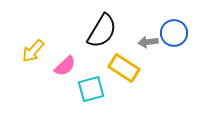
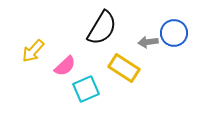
black semicircle: moved 3 px up
cyan square: moved 5 px left; rotated 8 degrees counterclockwise
